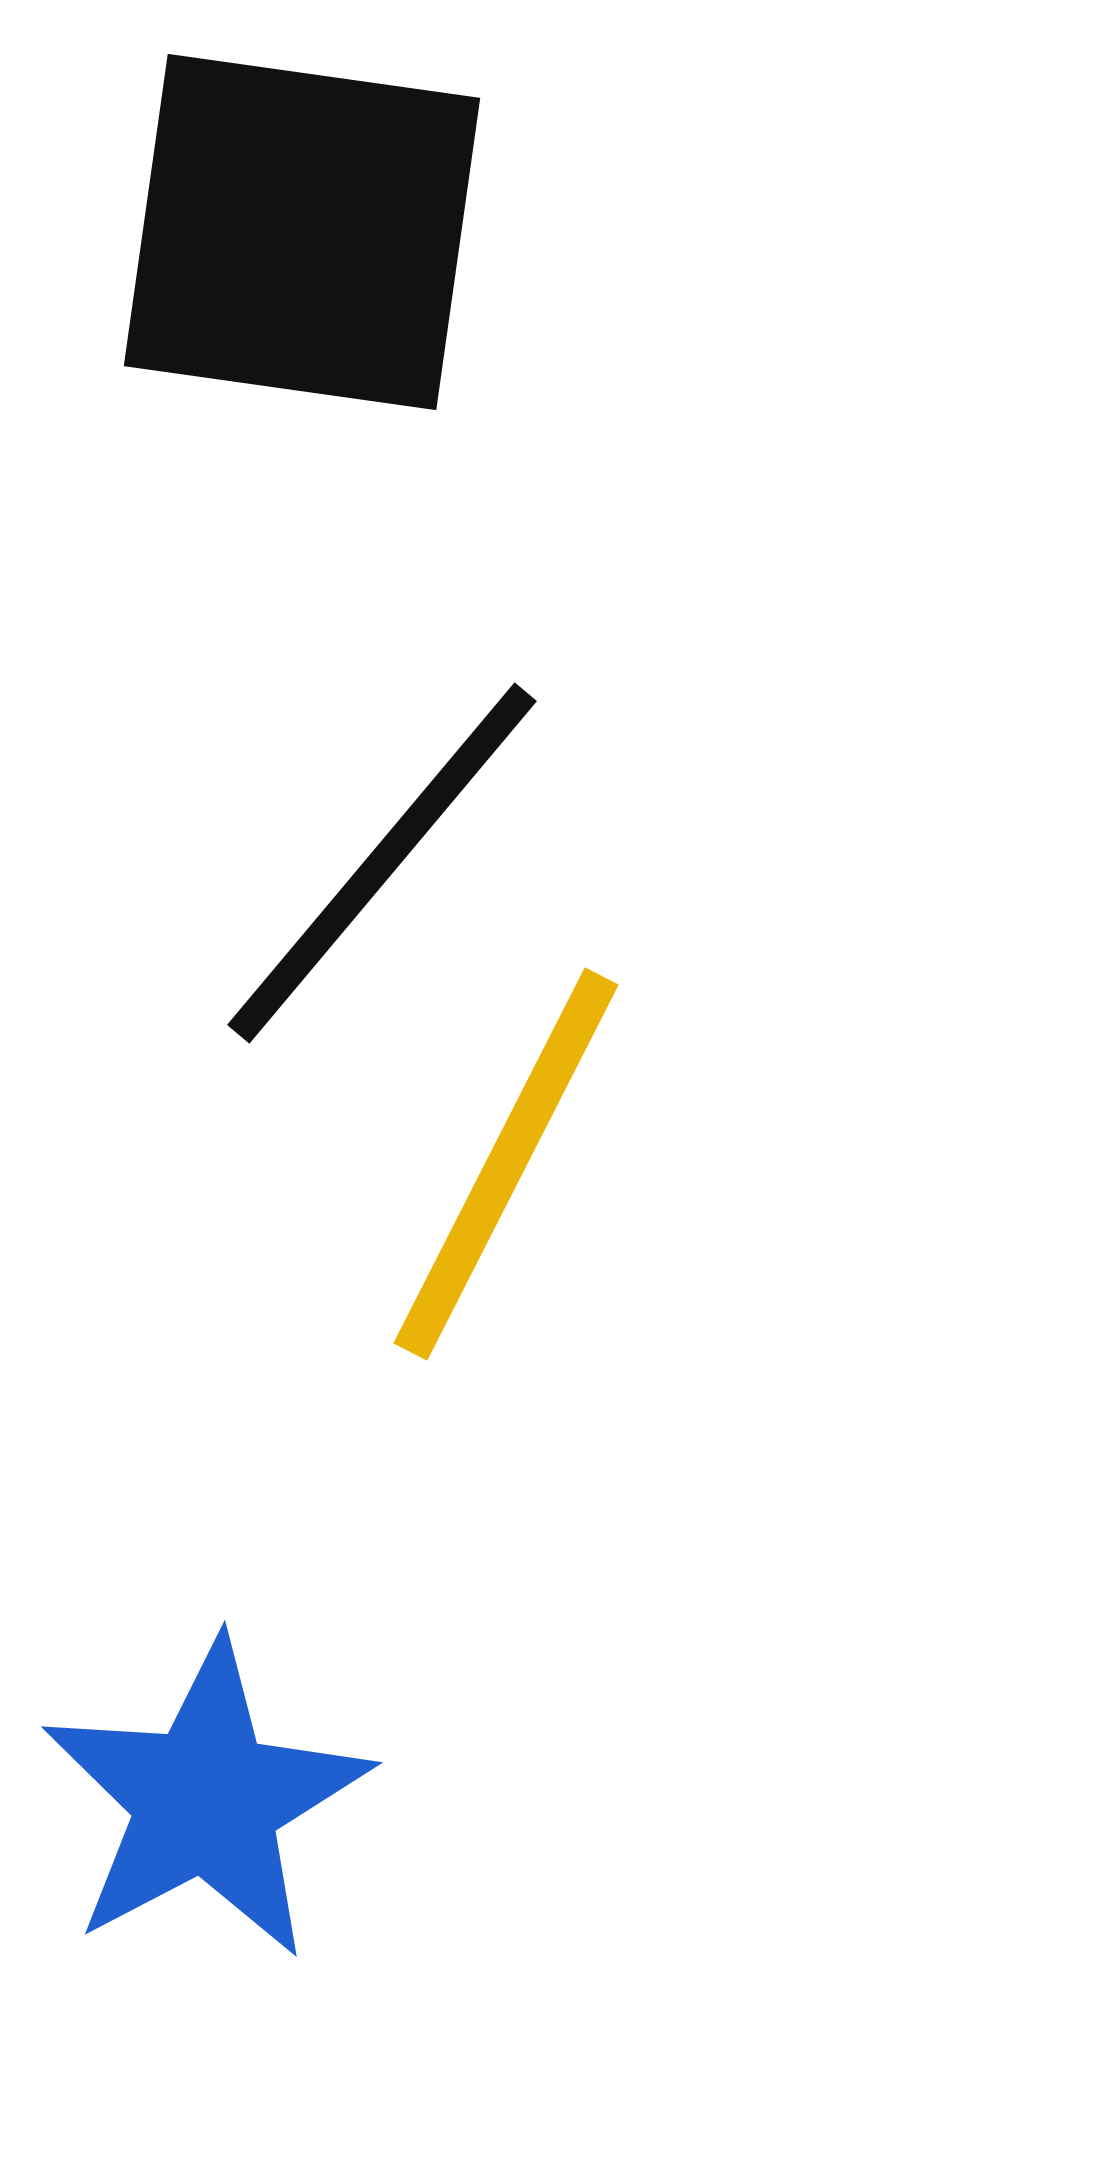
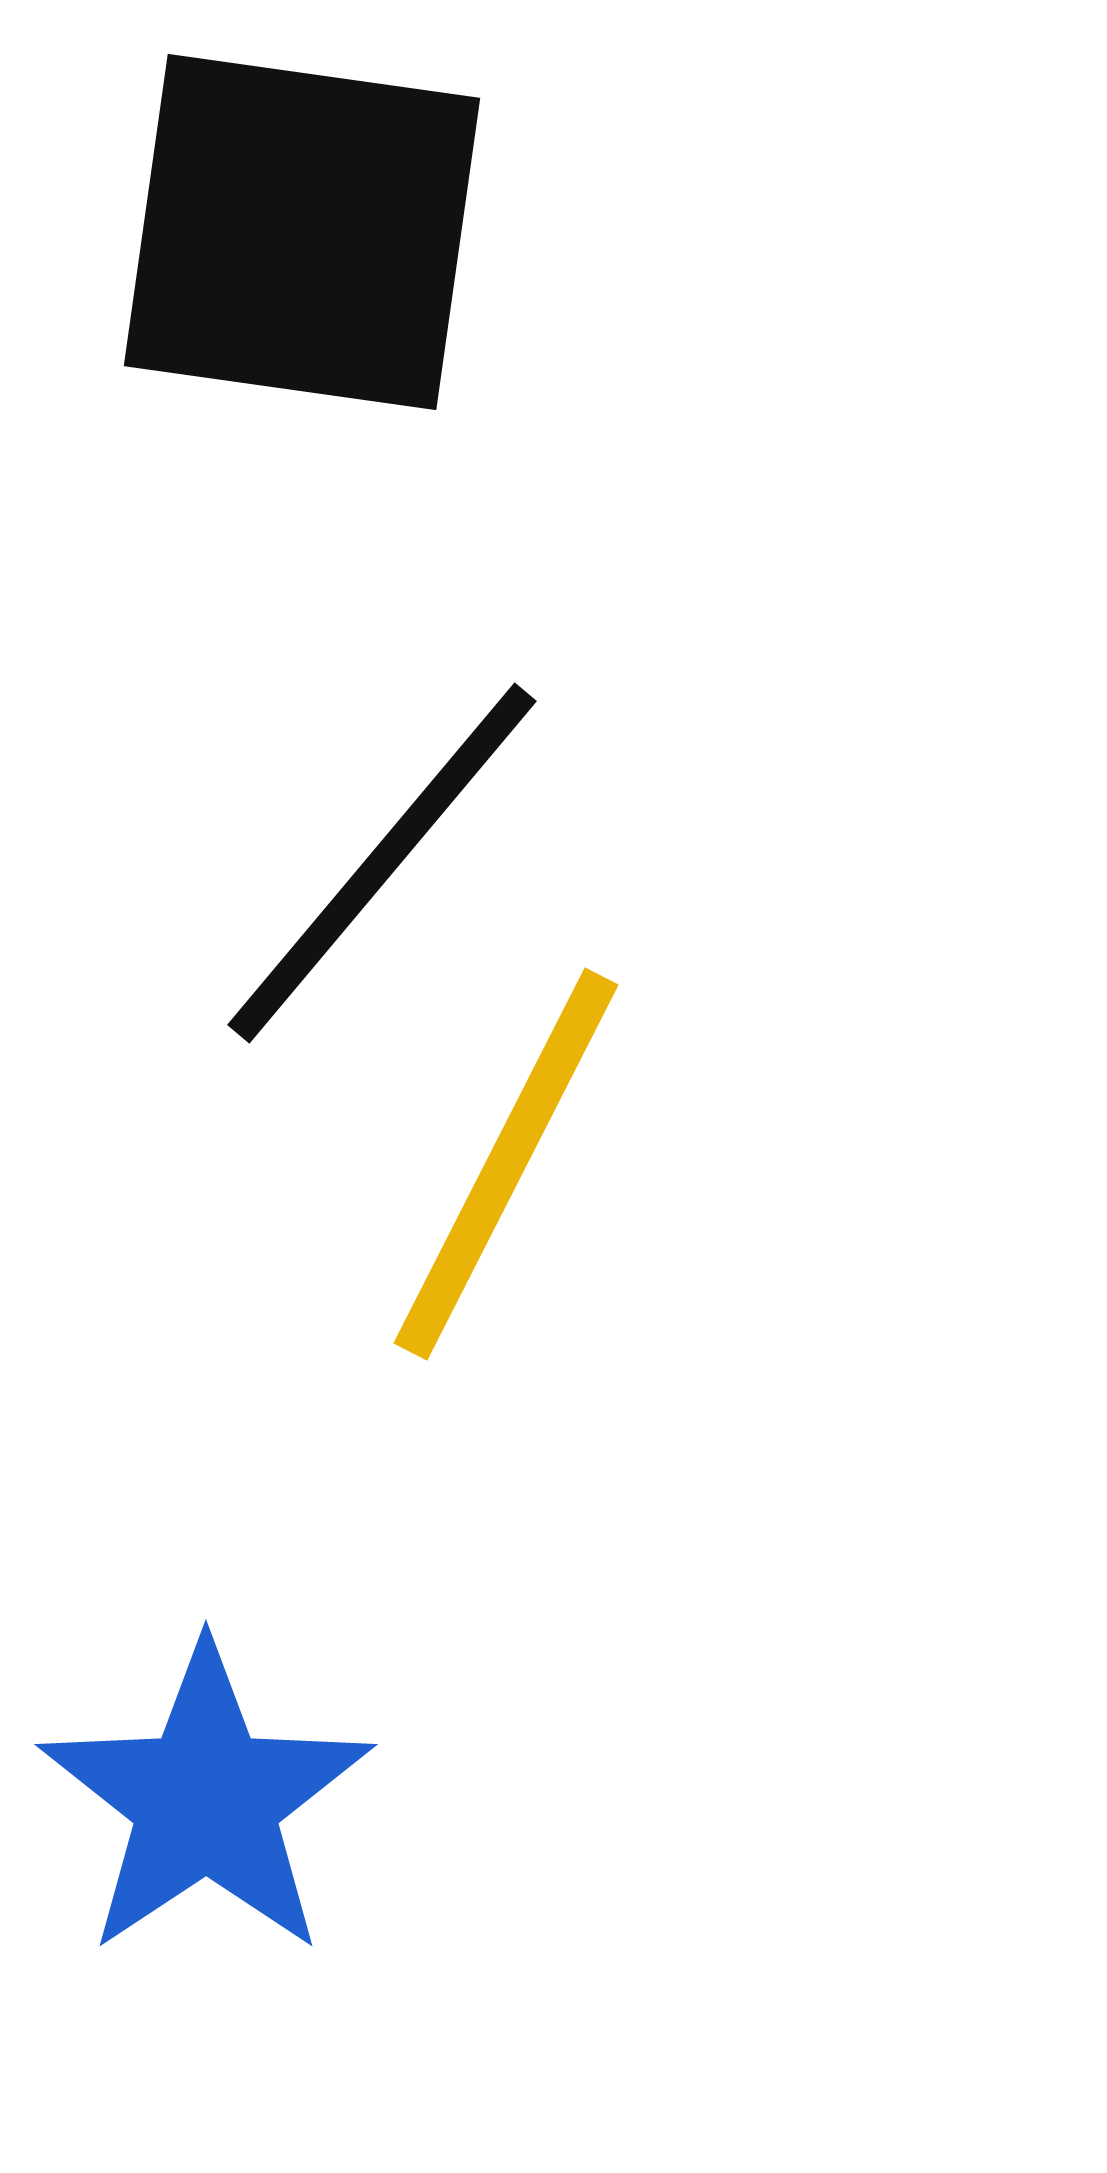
blue star: rotated 6 degrees counterclockwise
